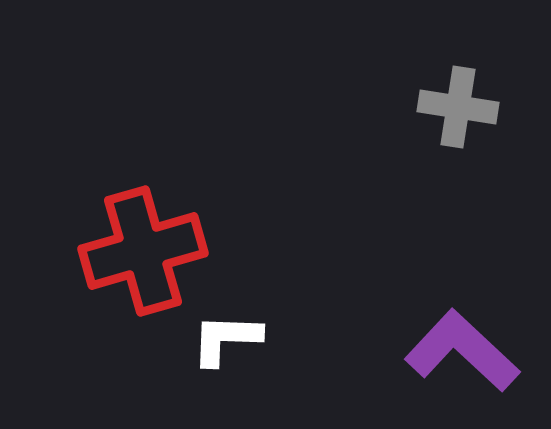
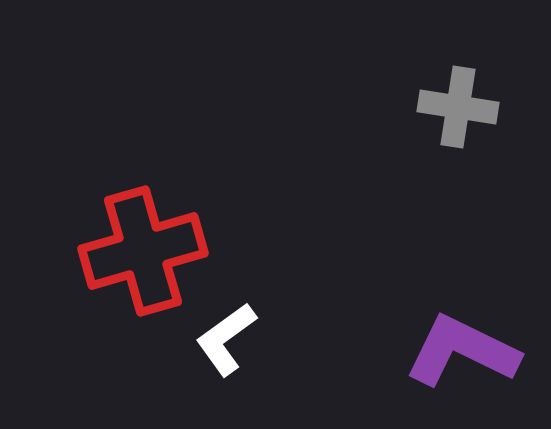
white L-shape: rotated 38 degrees counterclockwise
purple L-shape: rotated 17 degrees counterclockwise
